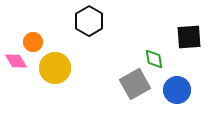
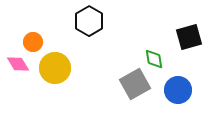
black square: rotated 12 degrees counterclockwise
pink diamond: moved 2 px right, 3 px down
blue circle: moved 1 px right
